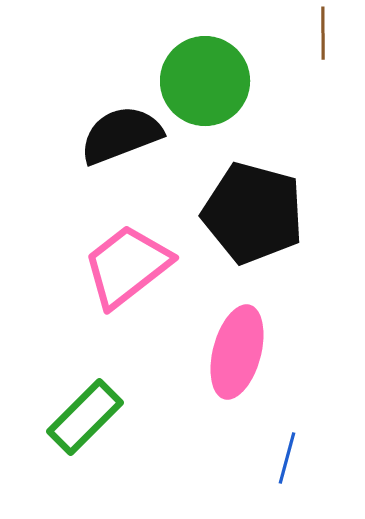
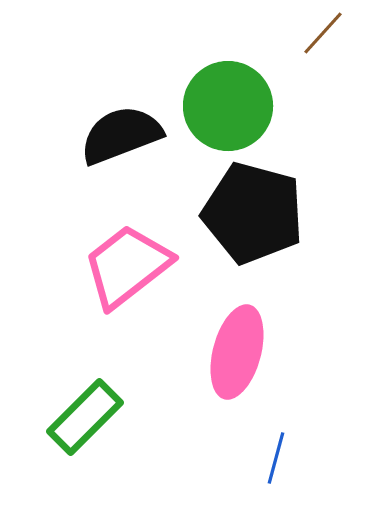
brown line: rotated 42 degrees clockwise
green circle: moved 23 px right, 25 px down
blue line: moved 11 px left
